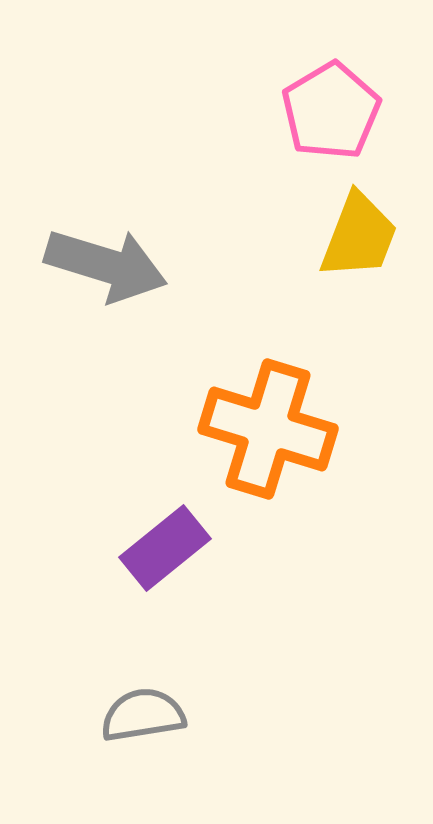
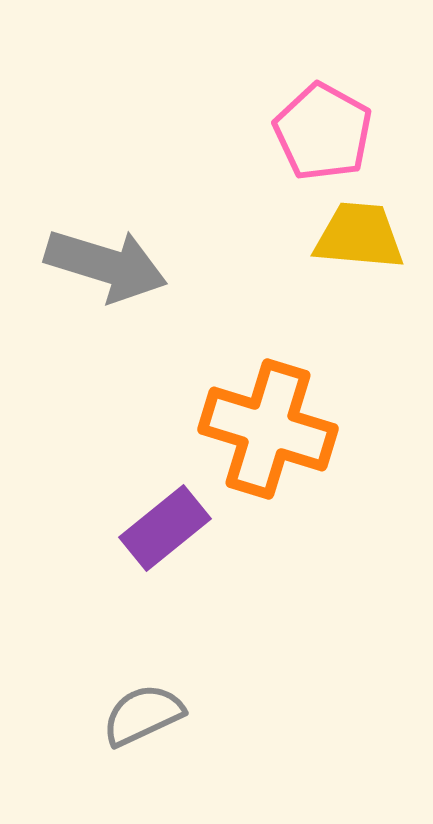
pink pentagon: moved 8 px left, 21 px down; rotated 12 degrees counterclockwise
yellow trapezoid: rotated 106 degrees counterclockwise
purple rectangle: moved 20 px up
gray semicircle: rotated 16 degrees counterclockwise
